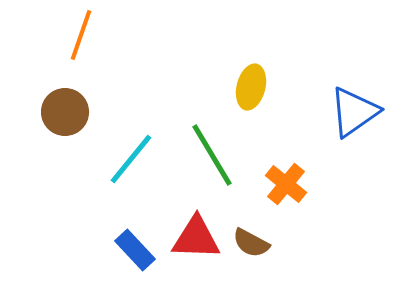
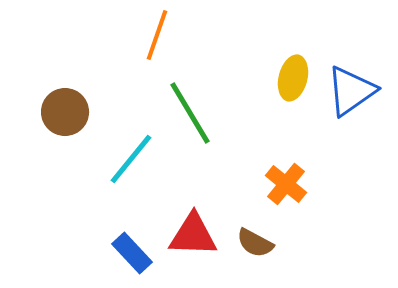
orange line: moved 76 px right
yellow ellipse: moved 42 px right, 9 px up
blue triangle: moved 3 px left, 21 px up
green line: moved 22 px left, 42 px up
red triangle: moved 3 px left, 3 px up
brown semicircle: moved 4 px right
blue rectangle: moved 3 px left, 3 px down
